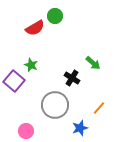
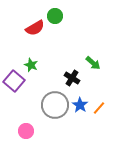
blue star: moved 23 px up; rotated 21 degrees counterclockwise
